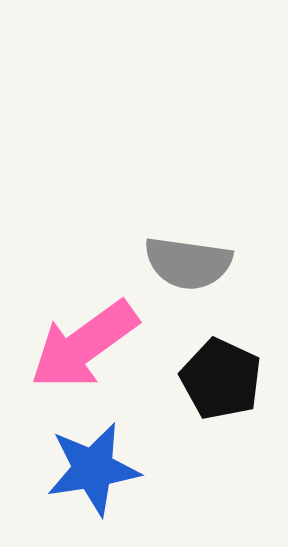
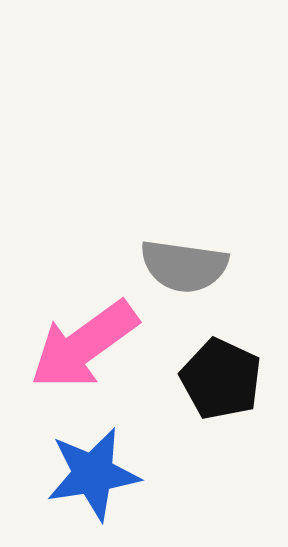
gray semicircle: moved 4 px left, 3 px down
blue star: moved 5 px down
